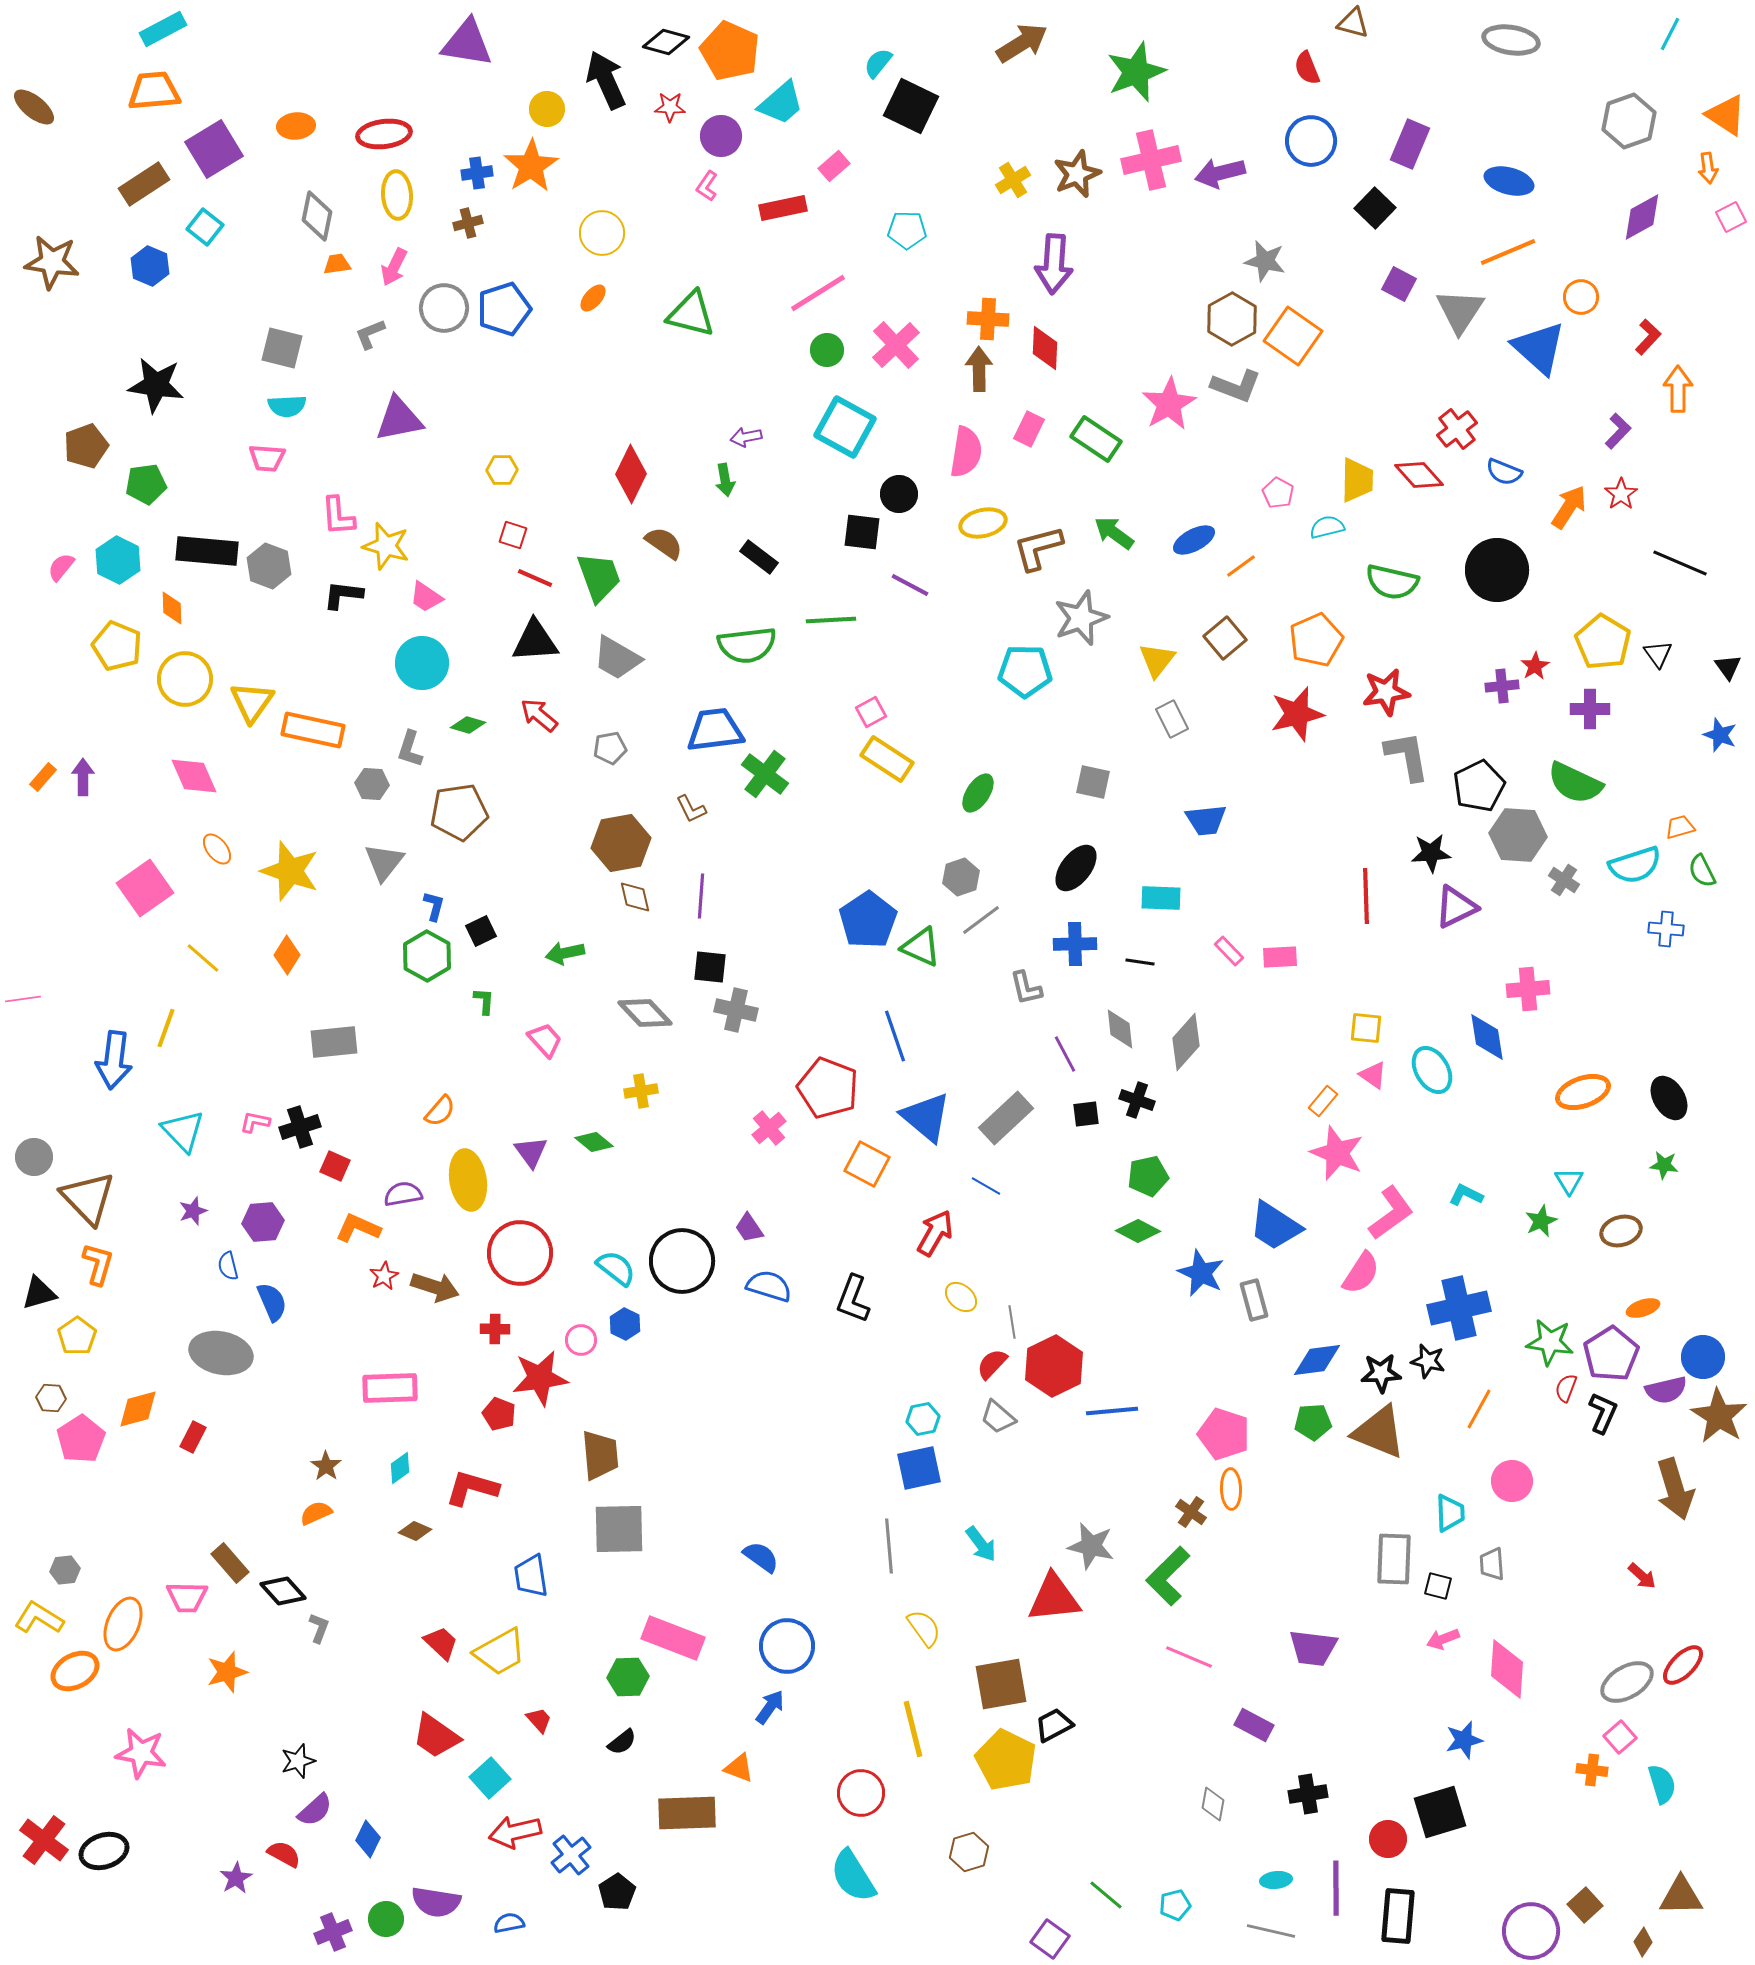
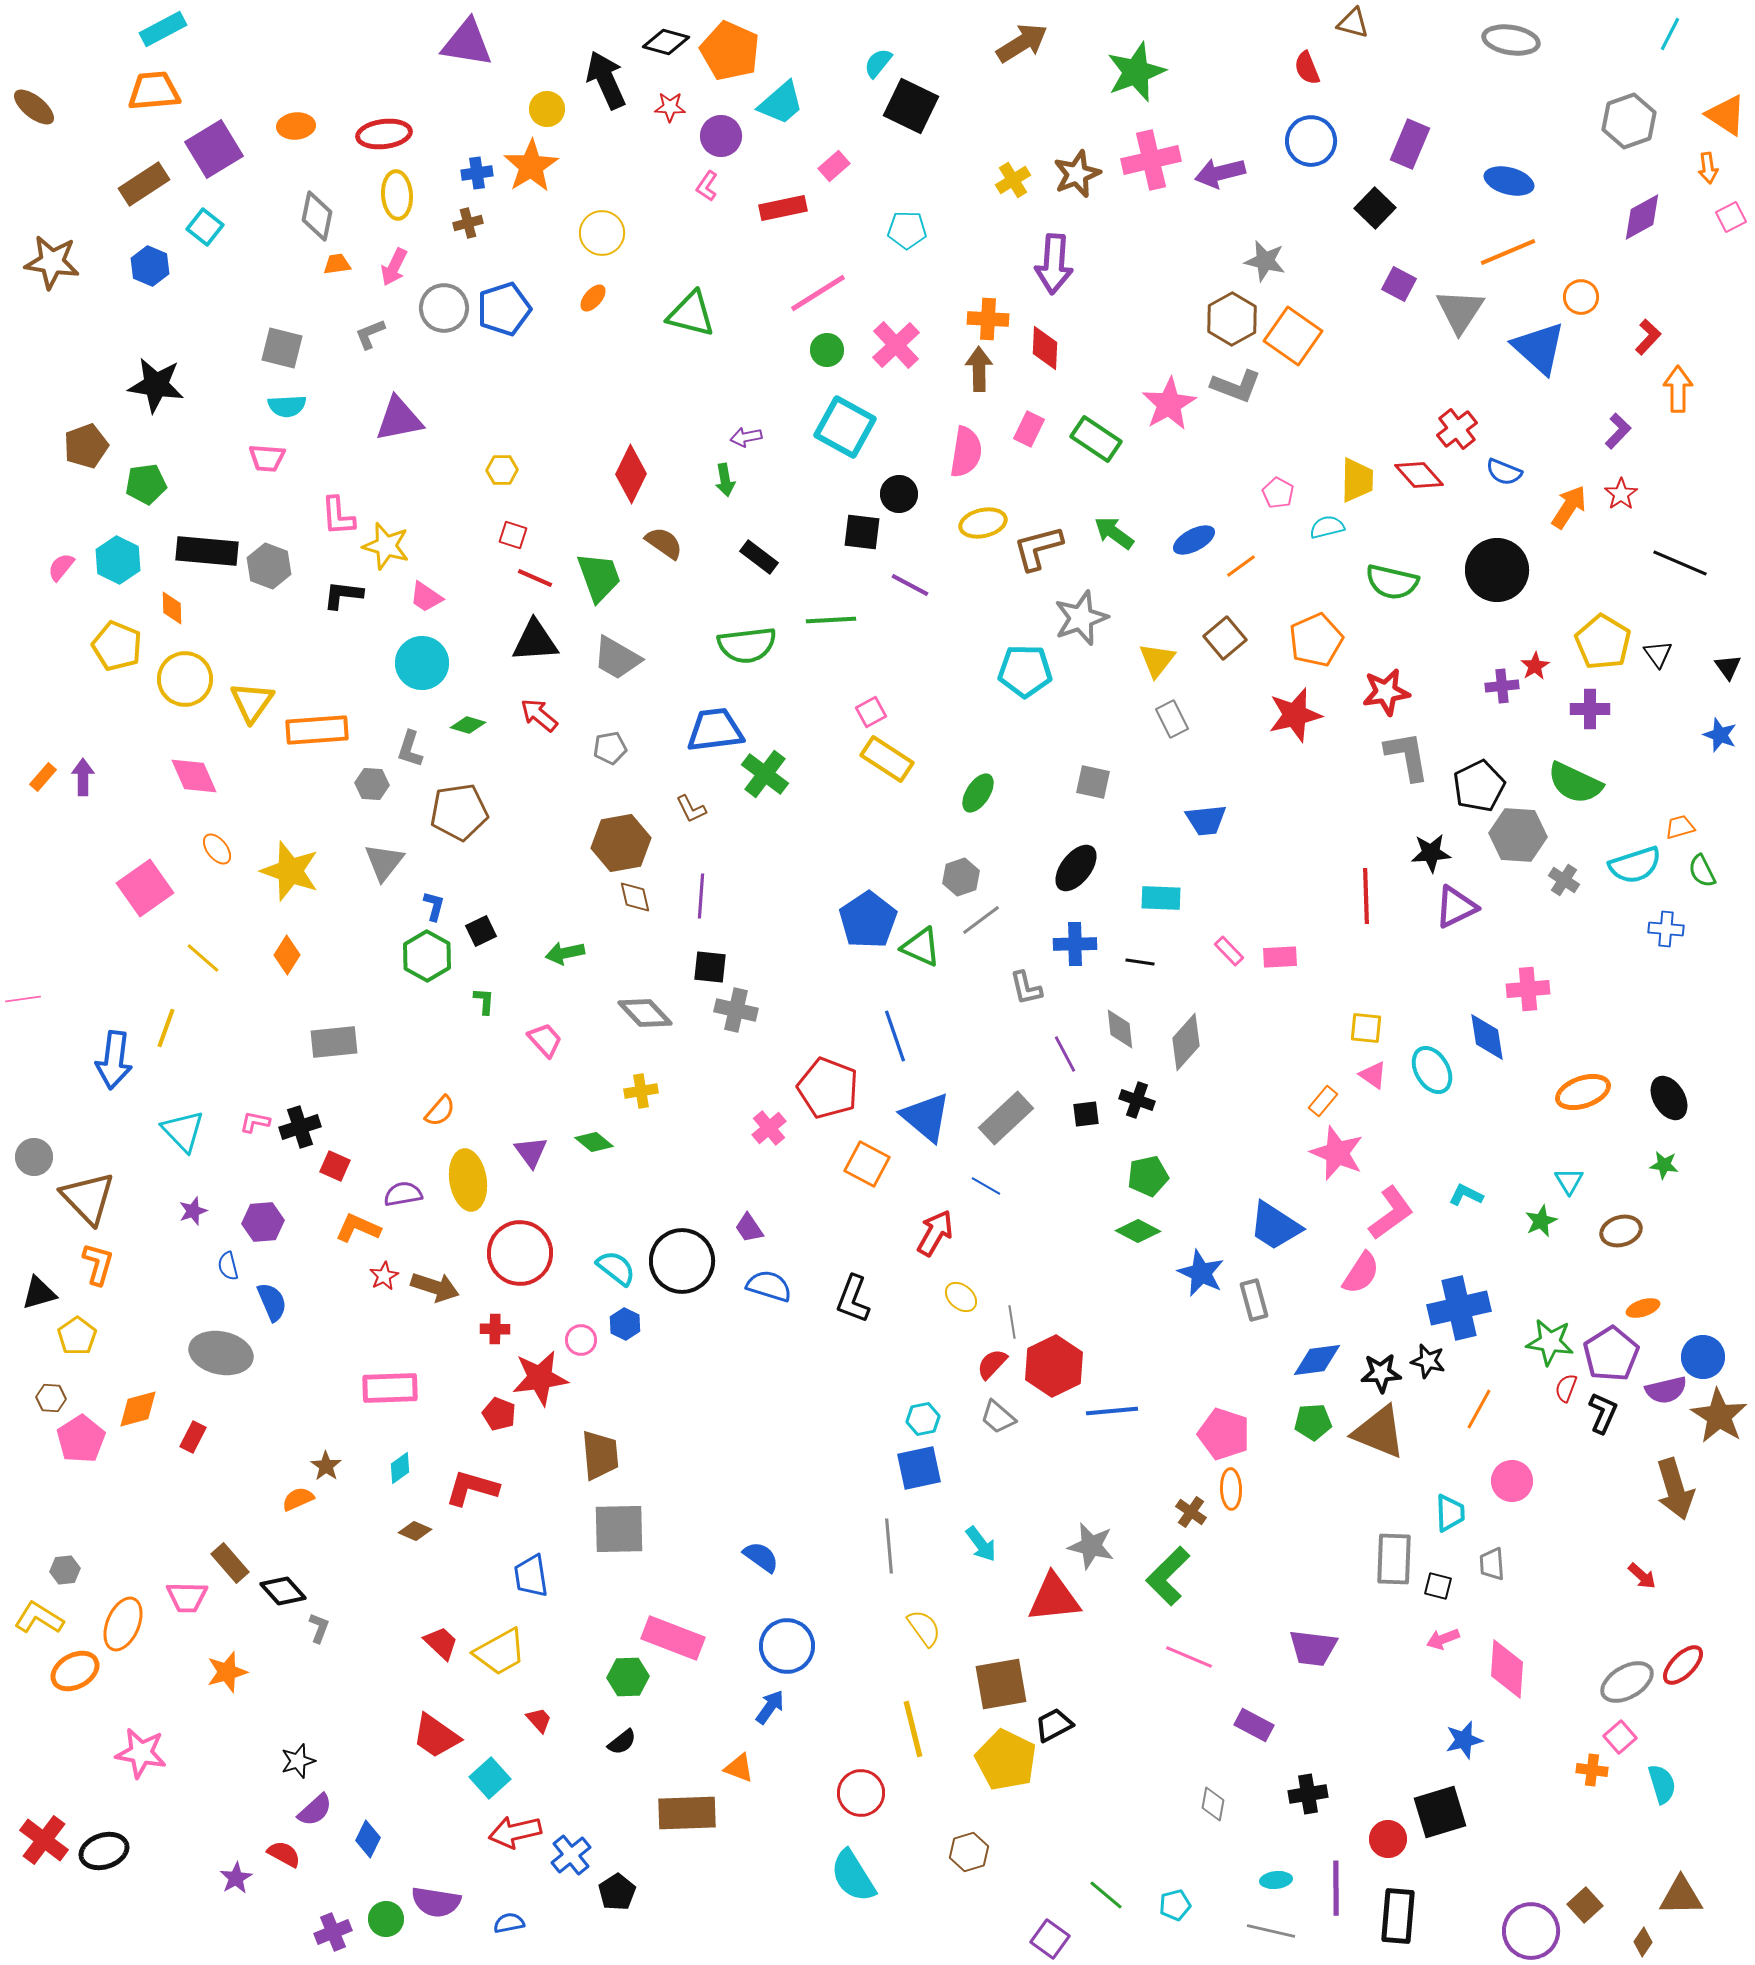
red star at (1297, 714): moved 2 px left, 1 px down
orange rectangle at (313, 730): moved 4 px right; rotated 16 degrees counterclockwise
orange semicircle at (316, 1513): moved 18 px left, 14 px up
